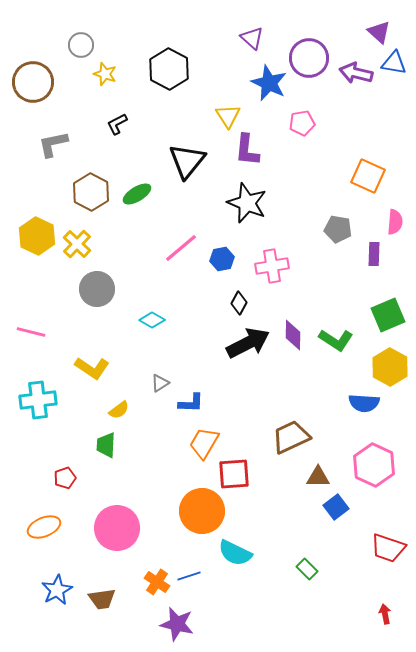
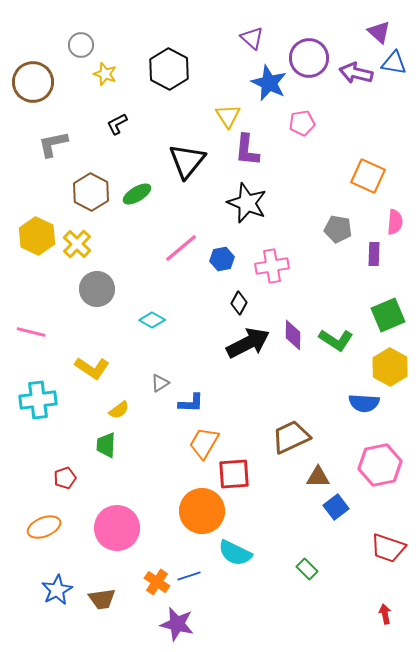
pink hexagon at (374, 465): moved 6 px right; rotated 24 degrees clockwise
